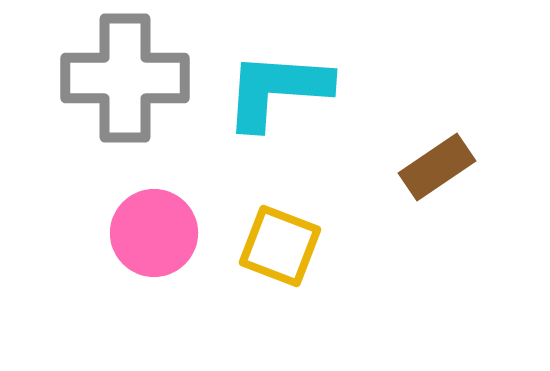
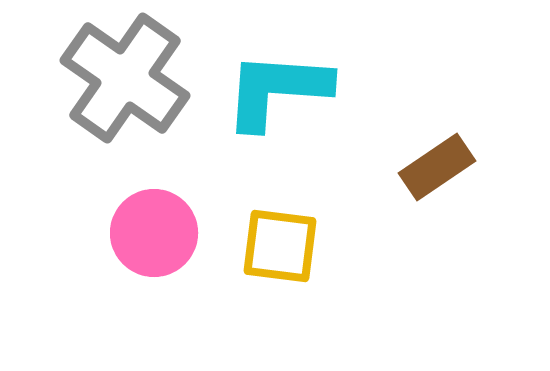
gray cross: rotated 35 degrees clockwise
yellow square: rotated 14 degrees counterclockwise
